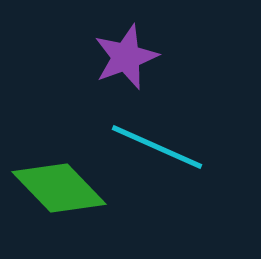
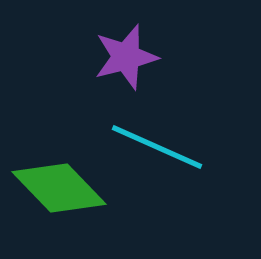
purple star: rotated 6 degrees clockwise
